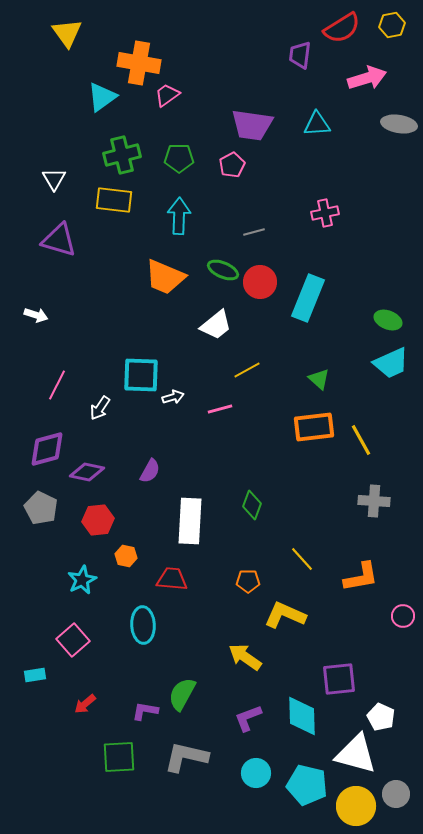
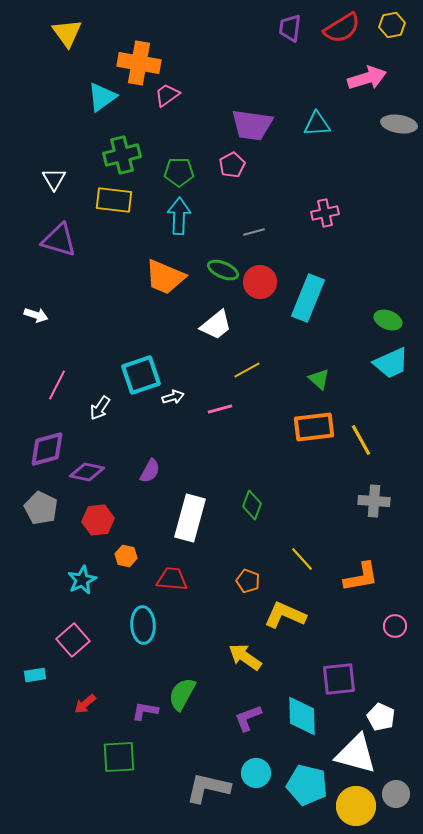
purple trapezoid at (300, 55): moved 10 px left, 27 px up
green pentagon at (179, 158): moved 14 px down
cyan square at (141, 375): rotated 21 degrees counterclockwise
white rectangle at (190, 521): moved 3 px up; rotated 12 degrees clockwise
orange pentagon at (248, 581): rotated 20 degrees clockwise
pink circle at (403, 616): moved 8 px left, 10 px down
gray L-shape at (186, 757): moved 22 px right, 31 px down
